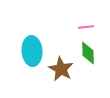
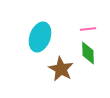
pink line: moved 2 px right, 2 px down
cyan ellipse: moved 8 px right, 14 px up; rotated 24 degrees clockwise
